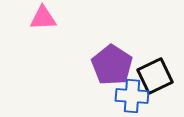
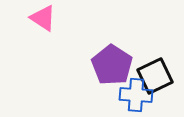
pink triangle: rotated 36 degrees clockwise
blue cross: moved 4 px right, 1 px up
